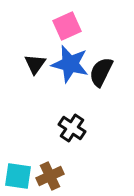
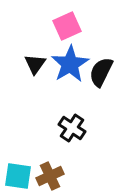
blue star: rotated 27 degrees clockwise
